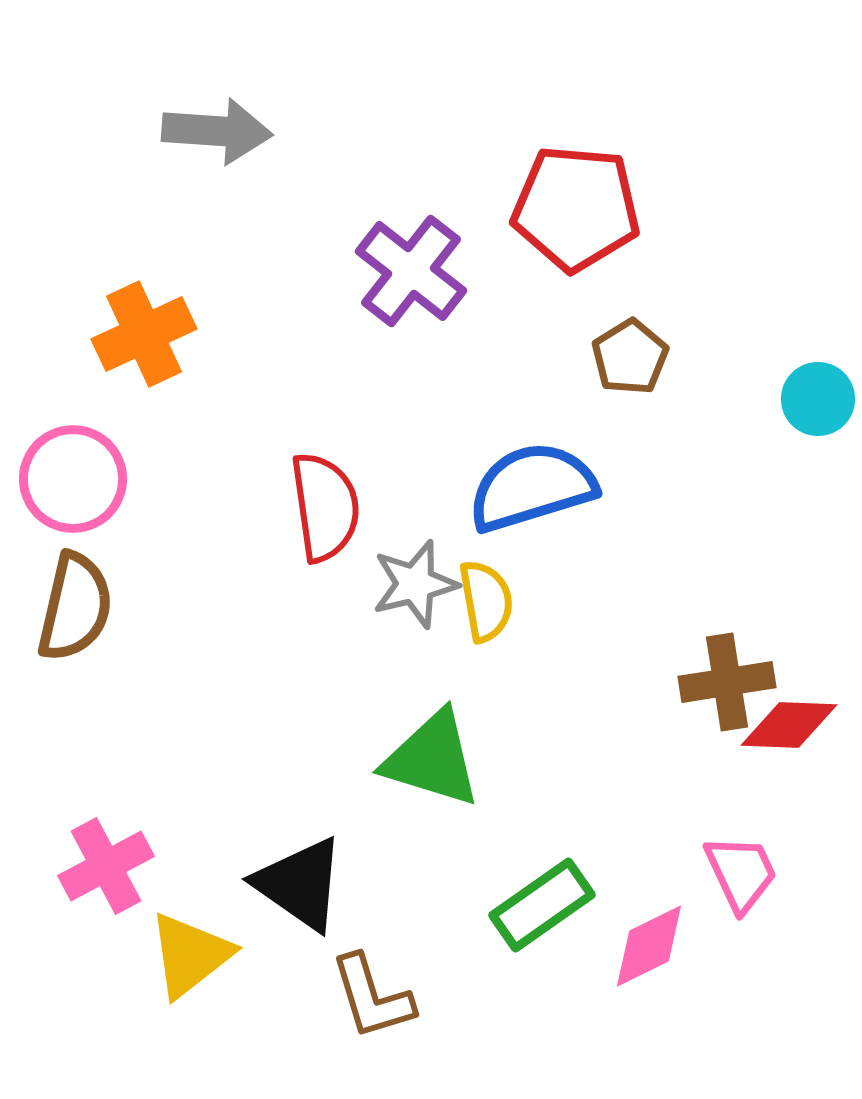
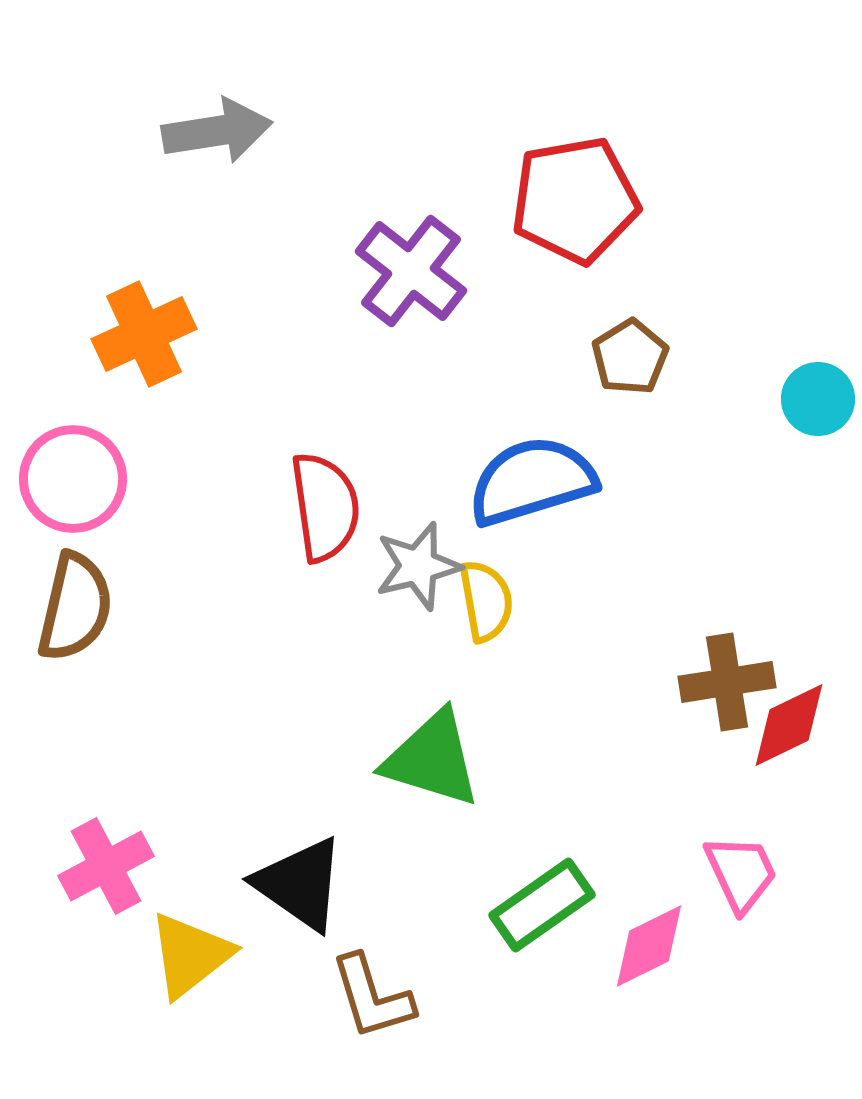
gray arrow: rotated 13 degrees counterclockwise
red pentagon: moved 1 px left, 8 px up; rotated 15 degrees counterclockwise
blue semicircle: moved 6 px up
gray star: moved 3 px right, 18 px up
red diamond: rotated 28 degrees counterclockwise
